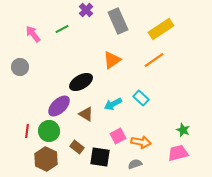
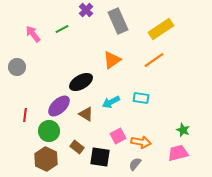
gray circle: moved 3 px left
cyan rectangle: rotated 35 degrees counterclockwise
cyan arrow: moved 2 px left, 2 px up
red line: moved 2 px left, 16 px up
gray semicircle: rotated 32 degrees counterclockwise
